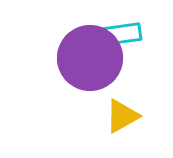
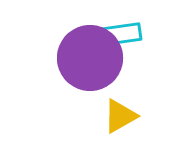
yellow triangle: moved 2 px left
